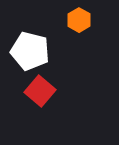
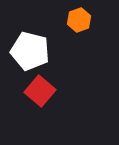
orange hexagon: rotated 10 degrees clockwise
